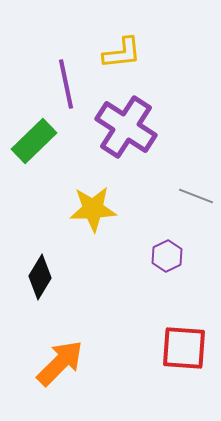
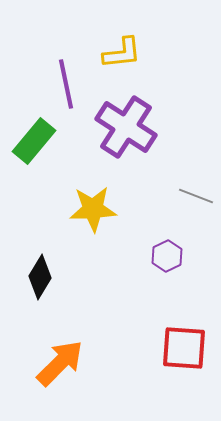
green rectangle: rotated 6 degrees counterclockwise
